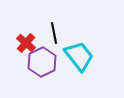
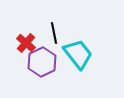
cyan trapezoid: moved 1 px left, 2 px up
